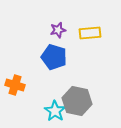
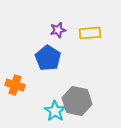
blue pentagon: moved 6 px left, 1 px down; rotated 15 degrees clockwise
